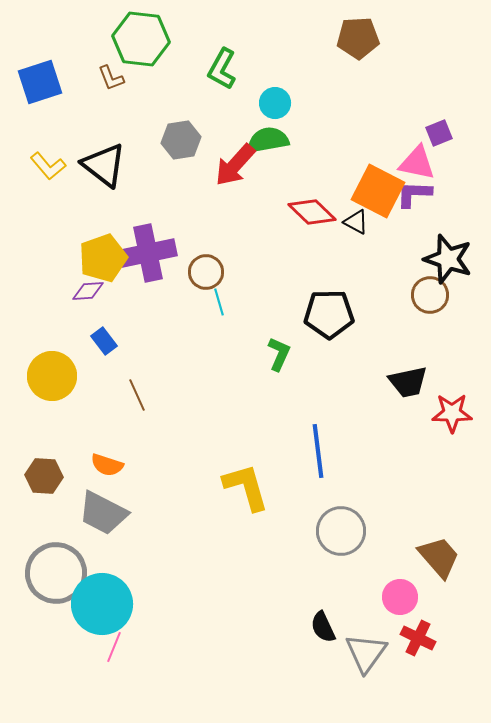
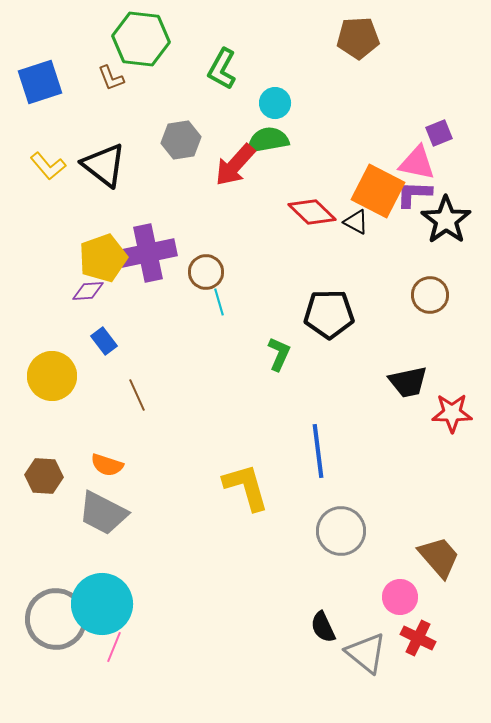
black star at (448, 259): moved 2 px left, 39 px up; rotated 18 degrees clockwise
gray circle at (56, 573): moved 46 px down
gray triangle at (366, 653): rotated 27 degrees counterclockwise
